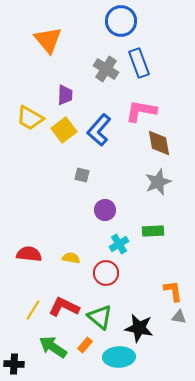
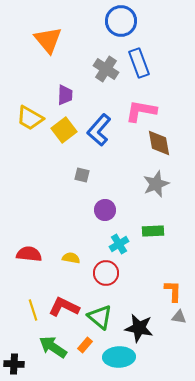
gray star: moved 2 px left, 2 px down
orange L-shape: rotated 10 degrees clockwise
yellow line: rotated 50 degrees counterclockwise
